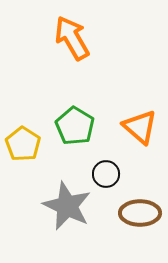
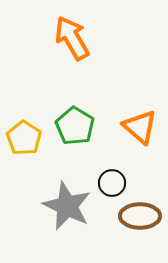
yellow pentagon: moved 1 px right, 6 px up
black circle: moved 6 px right, 9 px down
brown ellipse: moved 3 px down
